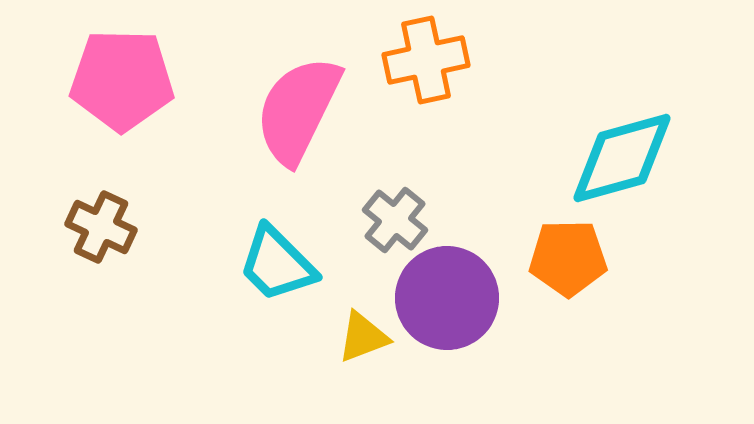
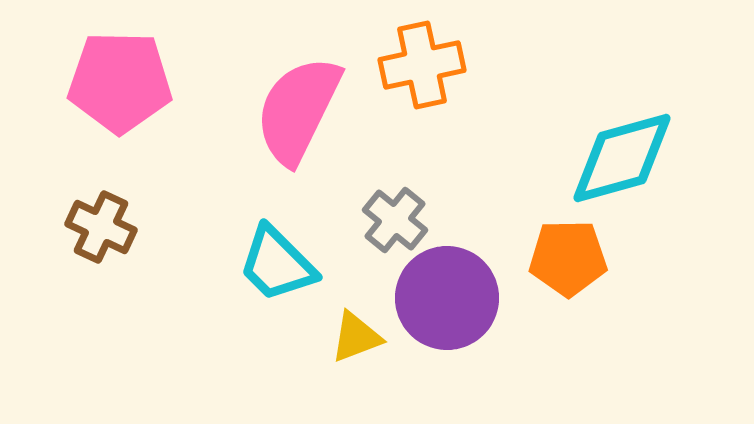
orange cross: moved 4 px left, 5 px down
pink pentagon: moved 2 px left, 2 px down
yellow triangle: moved 7 px left
